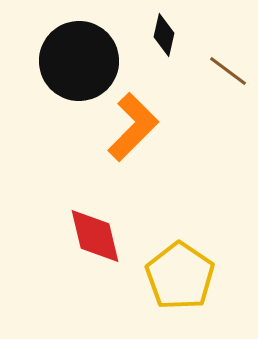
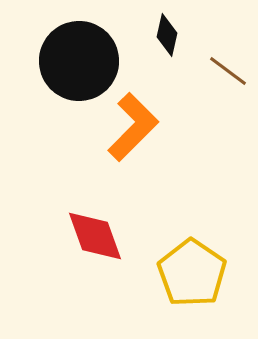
black diamond: moved 3 px right
red diamond: rotated 6 degrees counterclockwise
yellow pentagon: moved 12 px right, 3 px up
